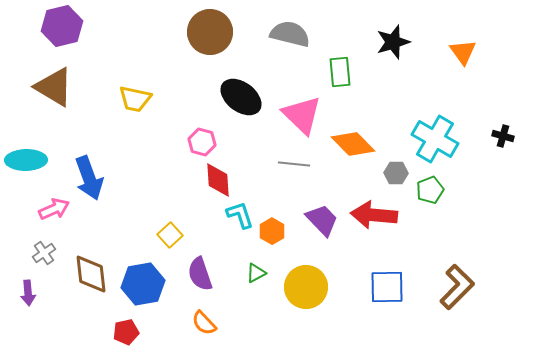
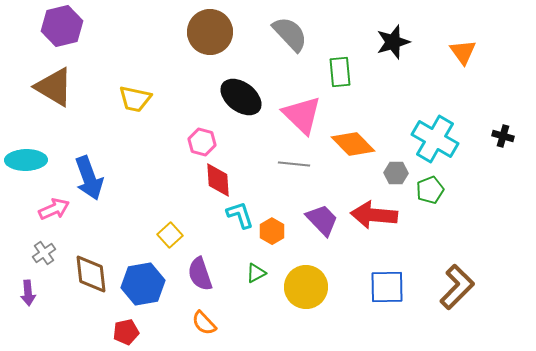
gray semicircle: rotated 33 degrees clockwise
